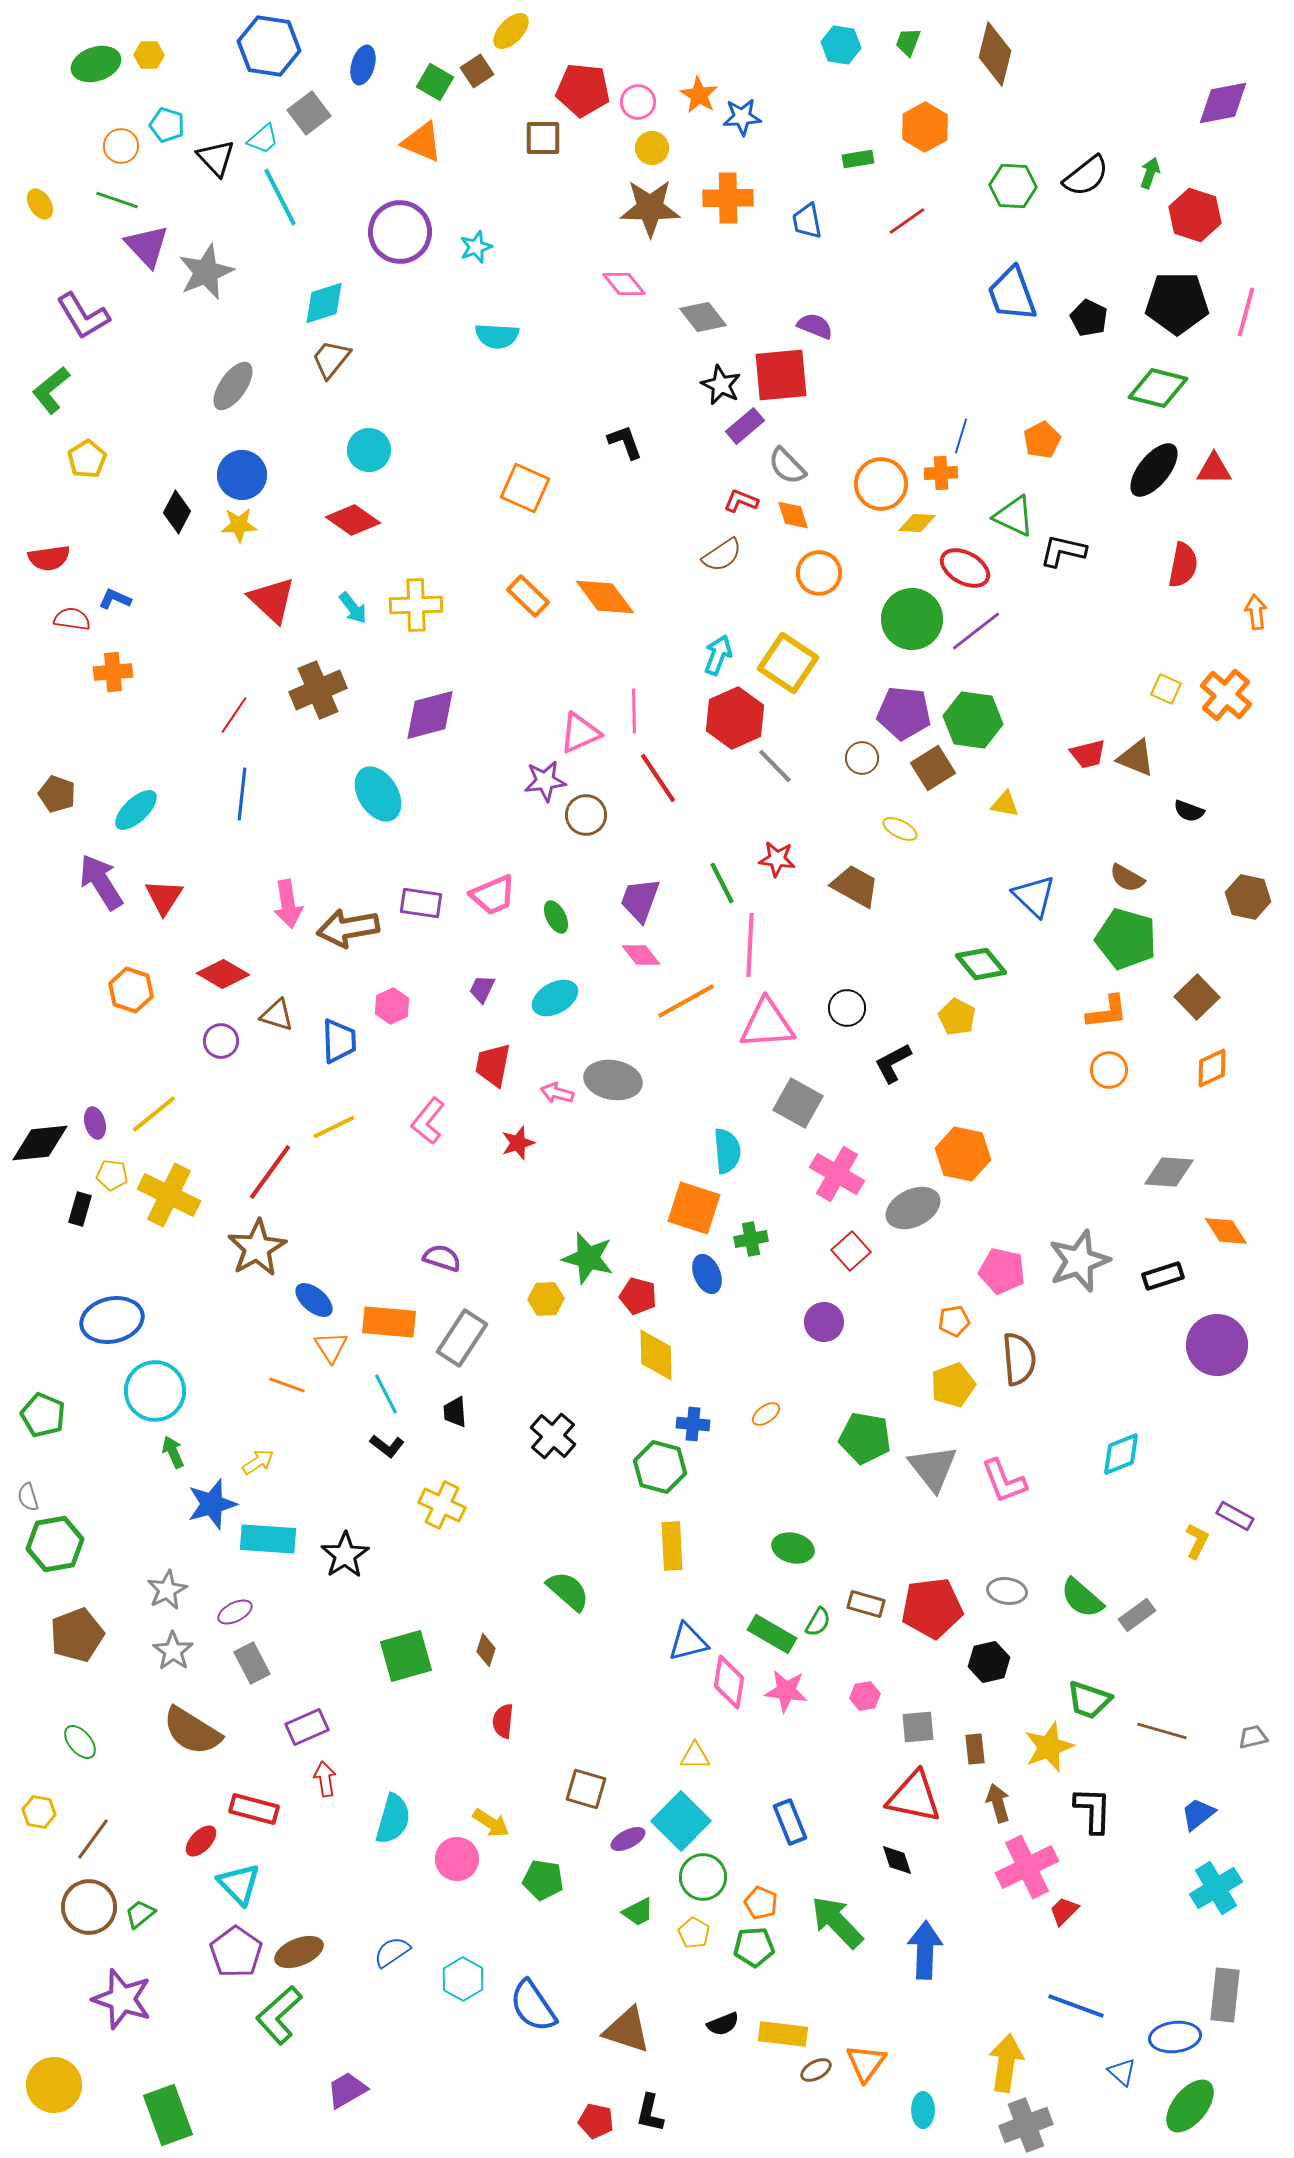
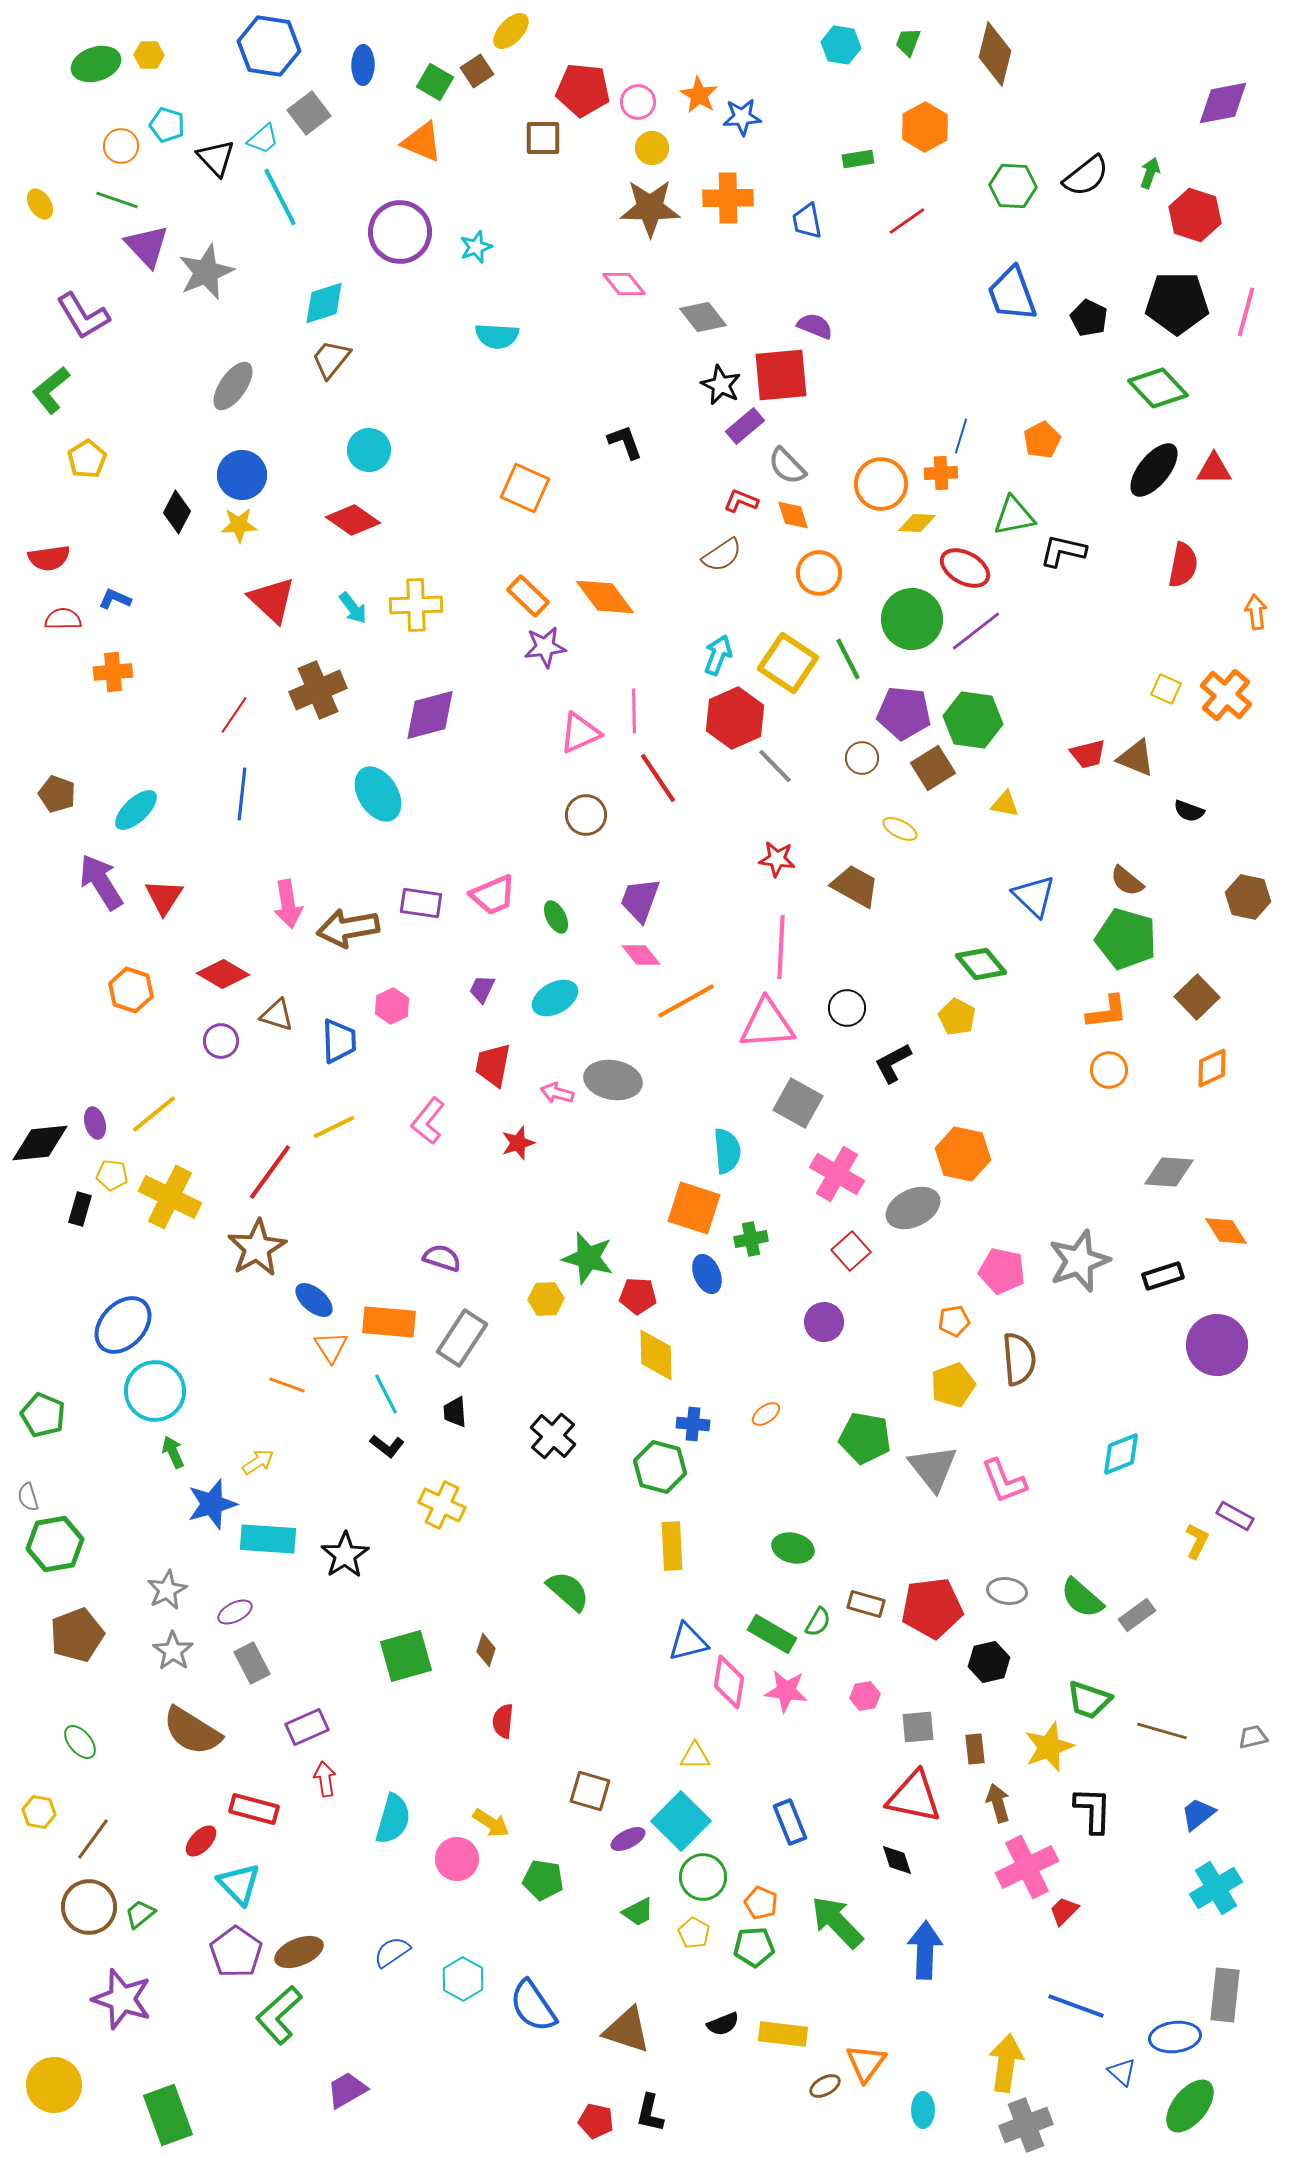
blue ellipse at (363, 65): rotated 15 degrees counterclockwise
green diamond at (1158, 388): rotated 32 degrees clockwise
green triangle at (1014, 516): rotated 36 degrees counterclockwise
red semicircle at (72, 619): moved 9 px left; rotated 9 degrees counterclockwise
purple star at (545, 781): moved 134 px up
brown semicircle at (1127, 878): moved 3 px down; rotated 9 degrees clockwise
green line at (722, 883): moved 126 px right, 224 px up
pink line at (750, 945): moved 31 px right, 2 px down
yellow cross at (169, 1195): moved 1 px right, 2 px down
red pentagon at (638, 1296): rotated 12 degrees counterclockwise
blue ellipse at (112, 1320): moved 11 px right, 5 px down; rotated 34 degrees counterclockwise
brown square at (586, 1789): moved 4 px right, 2 px down
brown ellipse at (816, 2070): moved 9 px right, 16 px down
